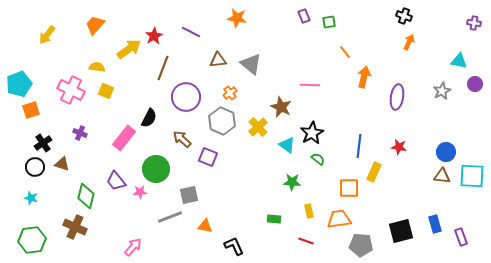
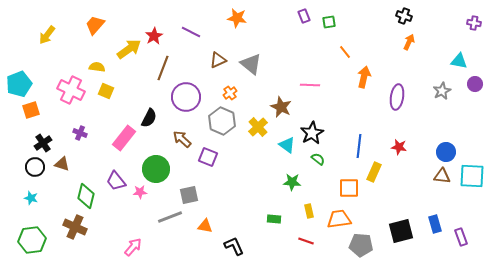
brown triangle at (218, 60): rotated 18 degrees counterclockwise
